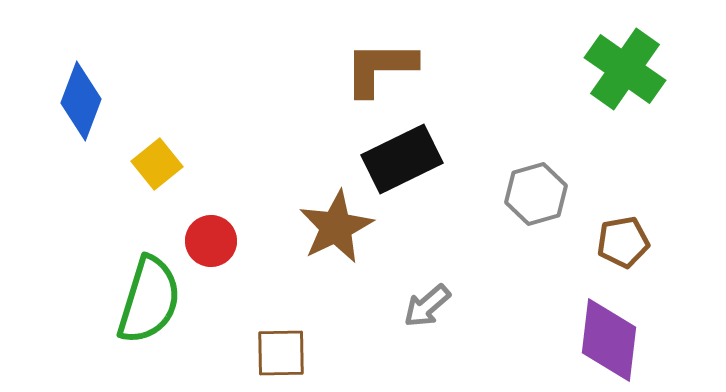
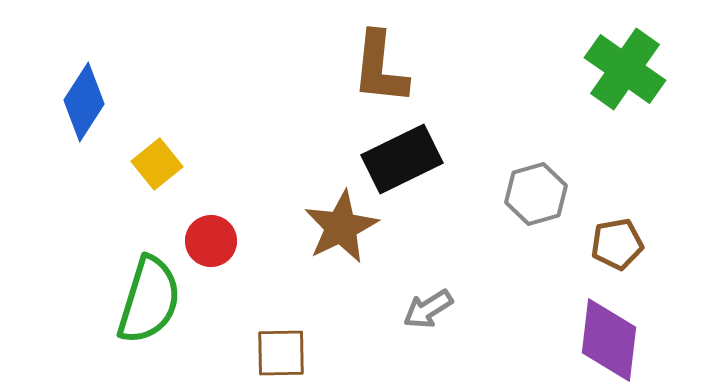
brown L-shape: rotated 84 degrees counterclockwise
blue diamond: moved 3 px right, 1 px down; rotated 12 degrees clockwise
brown star: moved 5 px right
brown pentagon: moved 6 px left, 2 px down
gray arrow: moved 1 px right, 3 px down; rotated 9 degrees clockwise
